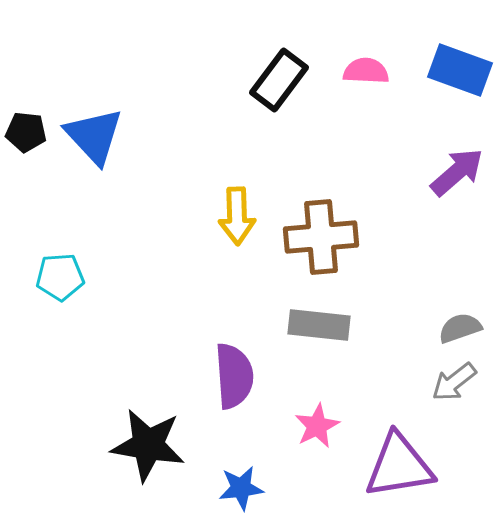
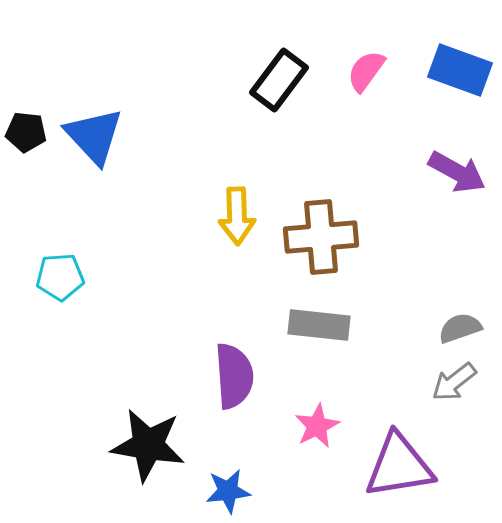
pink semicircle: rotated 57 degrees counterclockwise
purple arrow: rotated 70 degrees clockwise
blue star: moved 13 px left, 3 px down
